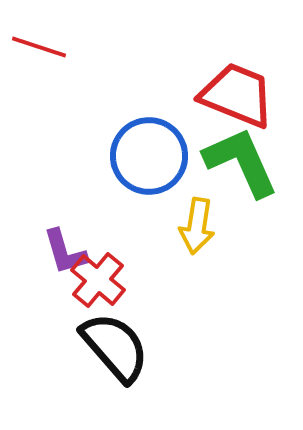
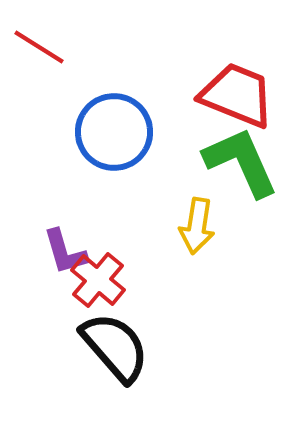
red line: rotated 14 degrees clockwise
blue circle: moved 35 px left, 24 px up
